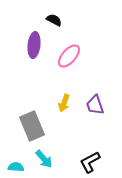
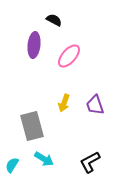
gray rectangle: rotated 8 degrees clockwise
cyan arrow: rotated 18 degrees counterclockwise
cyan semicircle: moved 4 px left, 2 px up; rotated 63 degrees counterclockwise
